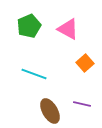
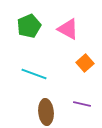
brown ellipse: moved 4 px left, 1 px down; rotated 25 degrees clockwise
